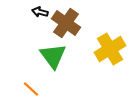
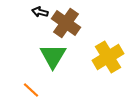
yellow cross: moved 2 px left, 8 px down
green triangle: rotated 8 degrees clockwise
orange line: moved 1 px down
